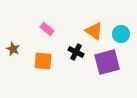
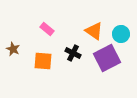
black cross: moved 3 px left, 1 px down
purple square: moved 4 px up; rotated 12 degrees counterclockwise
